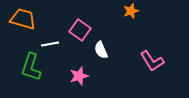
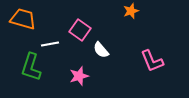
white semicircle: rotated 18 degrees counterclockwise
pink L-shape: rotated 10 degrees clockwise
